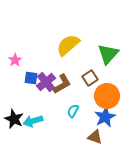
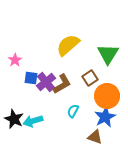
green triangle: rotated 10 degrees counterclockwise
